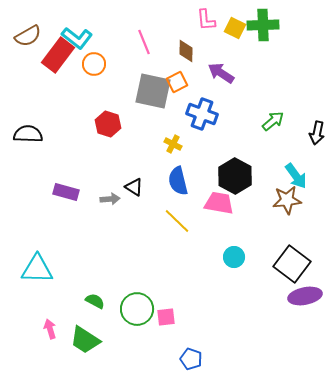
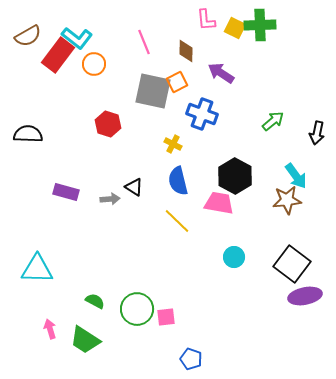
green cross: moved 3 px left
